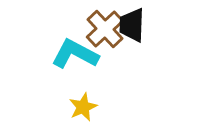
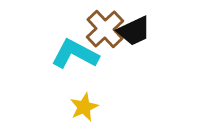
black trapezoid: moved 2 px right, 6 px down; rotated 117 degrees counterclockwise
yellow star: moved 1 px right
